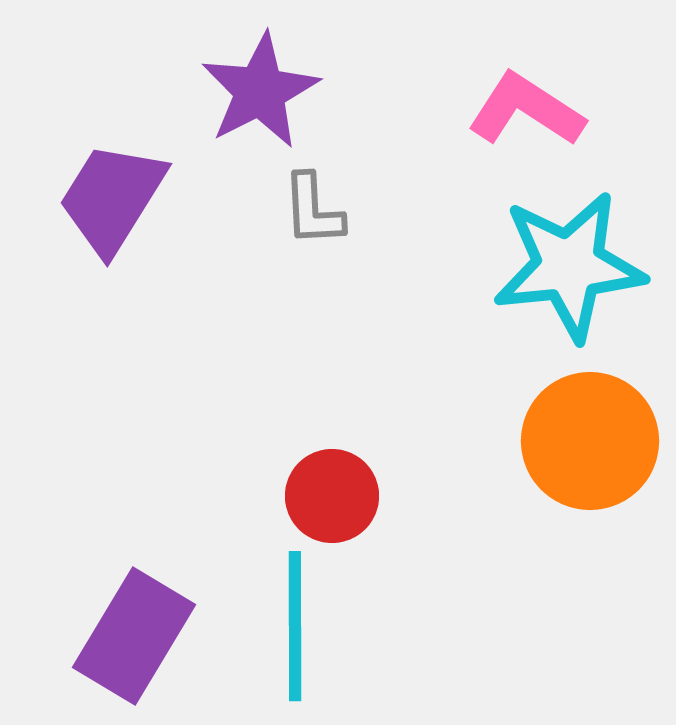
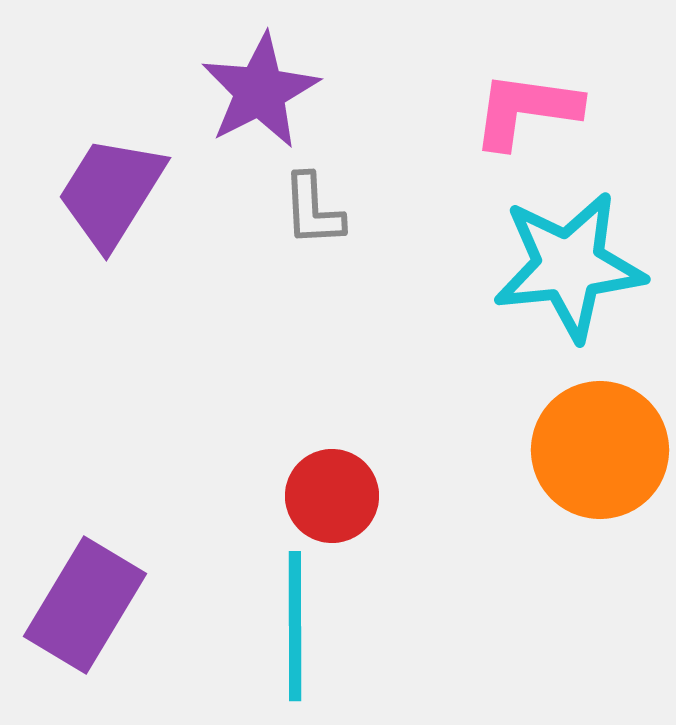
pink L-shape: rotated 25 degrees counterclockwise
purple trapezoid: moved 1 px left, 6 px up
orange circle: moved 10 px right, 9 px down
purple rectangle: moved 49 px left, 31 px up
